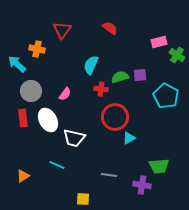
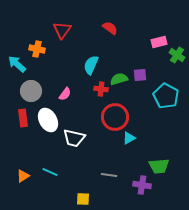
green semicircle: moved 1 px left, 2 px down
cyan line: moved 7 px left, 7 px down
